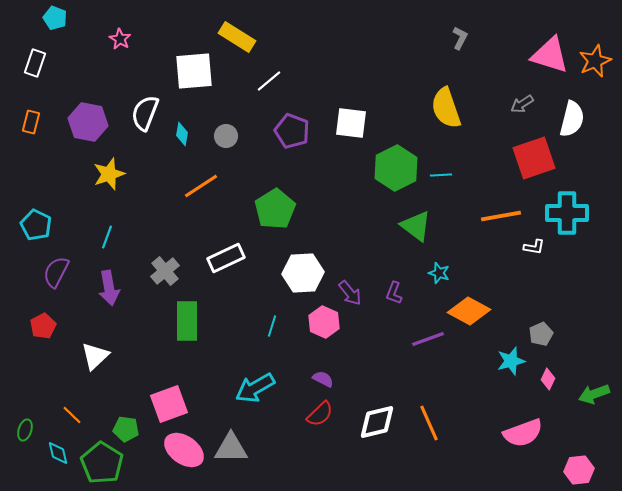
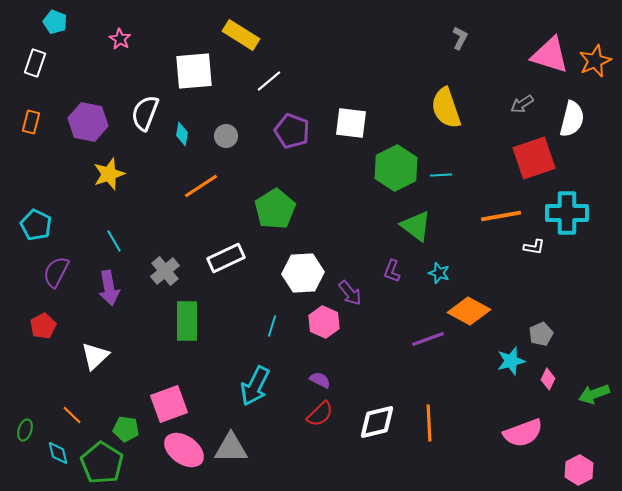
cyan pentagon at (55, 18): moved 4 px down
yellow rectangle at (237, 37): moved 4 px right, 2 px up
cyan line at (107, 237): moved 7 px right, 4 px down; rotated 50 degrees counterclockwise
purple L-shape at (394, 293): moved 2 px left, 22 px up
purple semicircle at (323, 379): moved 3 px left, 1 px down
cyan arrow at (255, 388): moved 2 px up; rotated 33 degrees counterclockwise
orange line at (429, 423): rotated 21 degrees clockwise
pink hexagon at (579, 470): rotated 20 degrees counterclockwise
